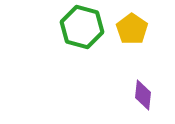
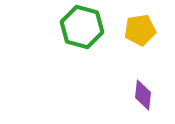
yellow pentagon: moved 8 px right, 1 px down; rotated 28 degrees clockwise
